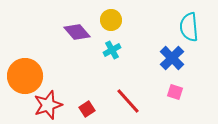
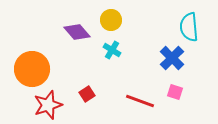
cyan cross: rotated 30 degrees counterclockwise
orange circle: moved 7 px right, 7 px up
red line: moved 12 px right; rotated 28 degrees counterclockwise
red square: moved 15 px up
